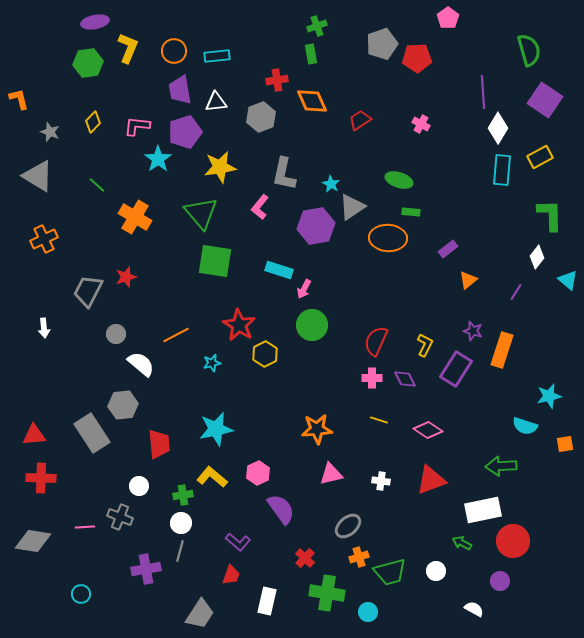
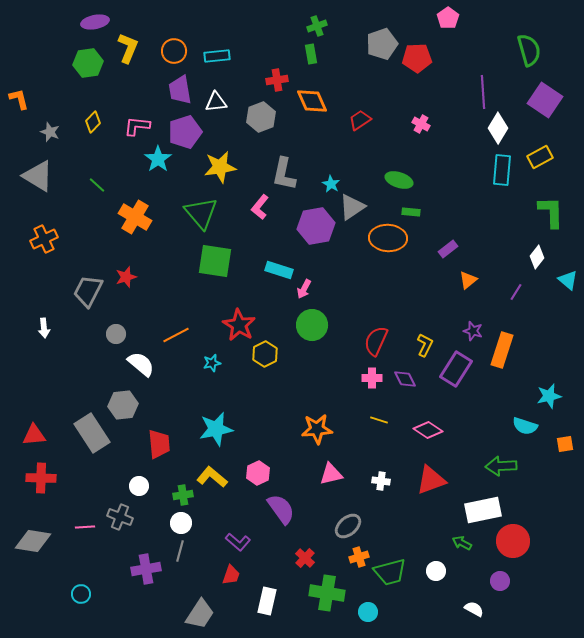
green L-shape at (550, 215): moved 1 px right, 3 px up
